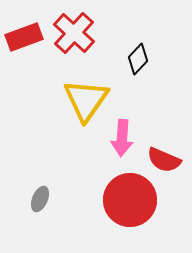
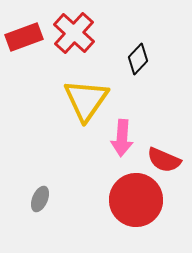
red circle: moved 6 px right
